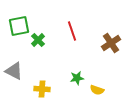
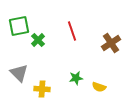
gray triangle: moved 5 px right, 2 px down; rotated 18 degrees clockwise
green star: moved 1 px left
yellow semicircle: moved 2 px right, 3 px up
